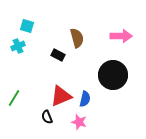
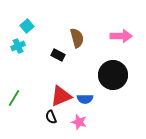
cyan square: rotated 32 degrees clockwise
blue semicircle: rotated 77 degrees clockwise
black semicircle: moved 4 px right
